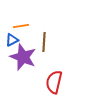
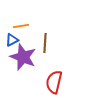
brown line: moved 1 px right, 1 px down
